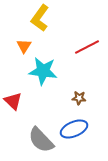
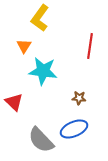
red line: moved 3 px right, 1 px up; rotated 55 degrees counterclockwise
red triangle: moved 1 px right, 1 px down
